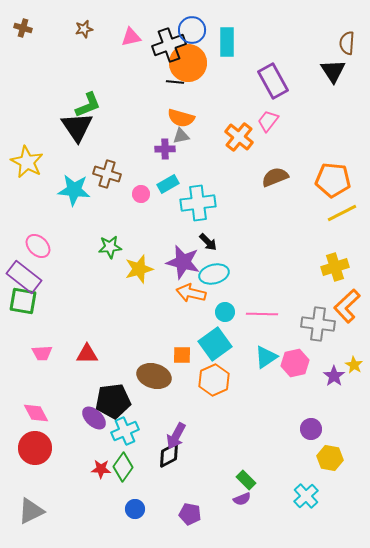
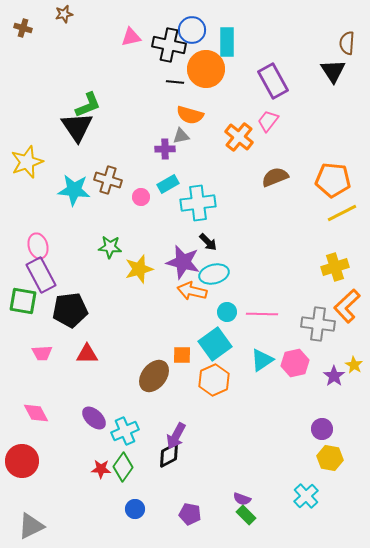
brown star at (84, 29): moved 20 px left, 15 px up
black cross at (169, 45): rotated 32 degrees clockwise
orange circle at (188, 63): moved 18 px right, 6 px down
orange semicircle at (181, 118): moved 9 px right, 3 px up
yellow star at (27, 162): rotated 24 degrees clockwise
brown cross at (107, 174): moved 1 px right, 6 px down
pink circle at (141, 194): moved 3 px down
pink ellipse at (38, 246): rotated 30 degrees clockwise
green star at (110, 247): rotated 10 degrees clockwise
purple rectangle at (24, 277): moved 17 px right, 2 px up; rotated 24 degrees clockwise
orange arrow at (191, 293): moved 1 px right, 2 px up
cyan circle at (225, 312): moved 2 px right
cyan triangle at (266, 357): moved 4 px left, 3 px down
brown ellipse at (154, 376): rotated 68 degrees counterclockwise
black pentagon at (113, 401): moved 43 px left, 91 px up
purple circle at (311, 429): moved 11 px right
red circle at (35, 448): moved 13 px left, 13 px down
green rectangle at (246, 480): moved 35 px down
purple semicircle at (242, 499): rotated 42 degrees clockwise
gray triangle at (31, 511): moved 15 px down
